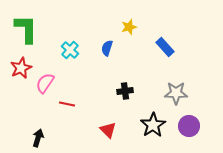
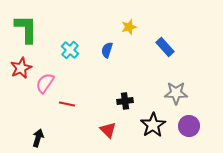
blue semicircle: moved 2 px down
black cross: moved 10 px down
